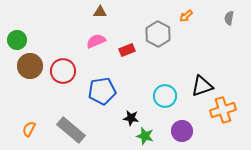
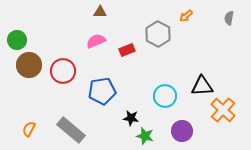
brown circle: moved 1 px left, 1 px up
black triangle: rotated 15 degrees clockwise
orange cross: rotated 30 degrees counterclockwise
